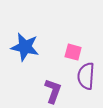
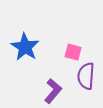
blue star: rotated 20 degrees clockwise
purple L-shape: rotated 20 degrees clockwise
